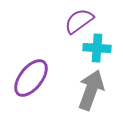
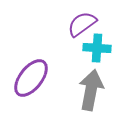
purple semicircle: moved 3 px right, 3 px down
gray arrow: rotated 9 degrees counterclockwise
